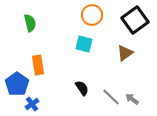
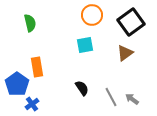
black square: moved 4 px left, 2 px down
cyan square: moved 1 px right, 1 px down; rotated 24 degrees counterclockwise
orange rectangle: moved 1 px left, 2 px down
gray line: rotated 18 degrees clockwise
